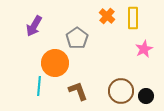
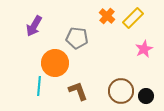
yellow rectangle: rotated 45 degrees clockwise
gray pentagon: rotated 30 degrees counterclockwise
